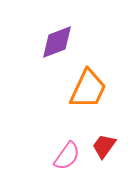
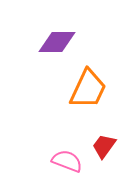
purple diamond: rotated 21 degrees clockwise
pink semicircle: moved 5 px down; rotated 104 degrees counterclockwise
